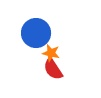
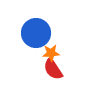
orange star: rotated 18 degrees counterclockwise
